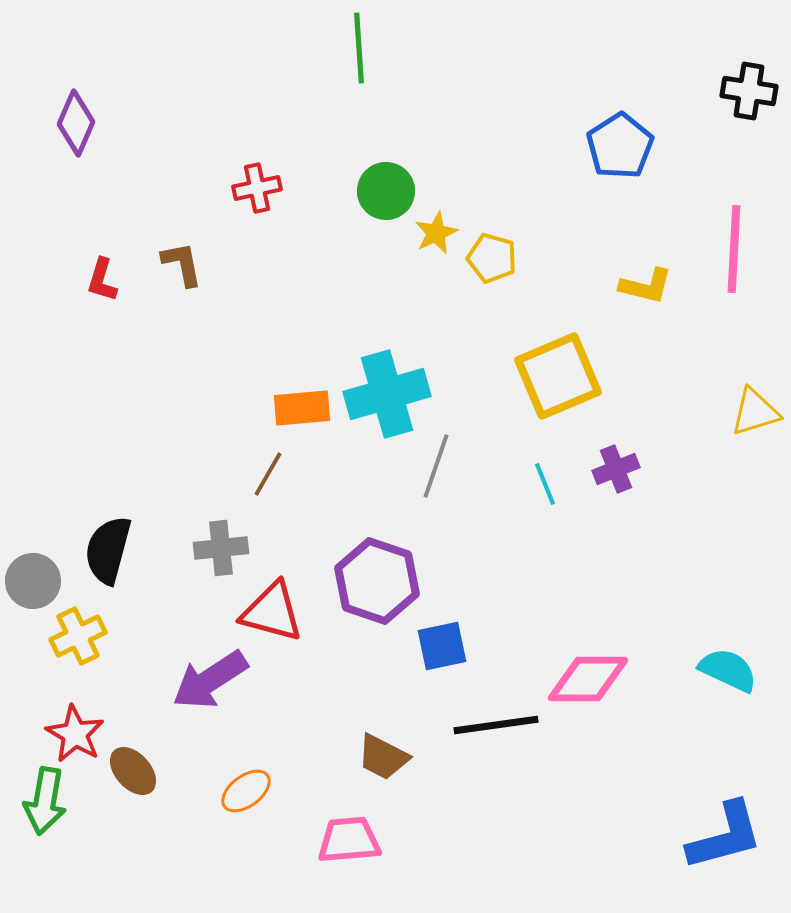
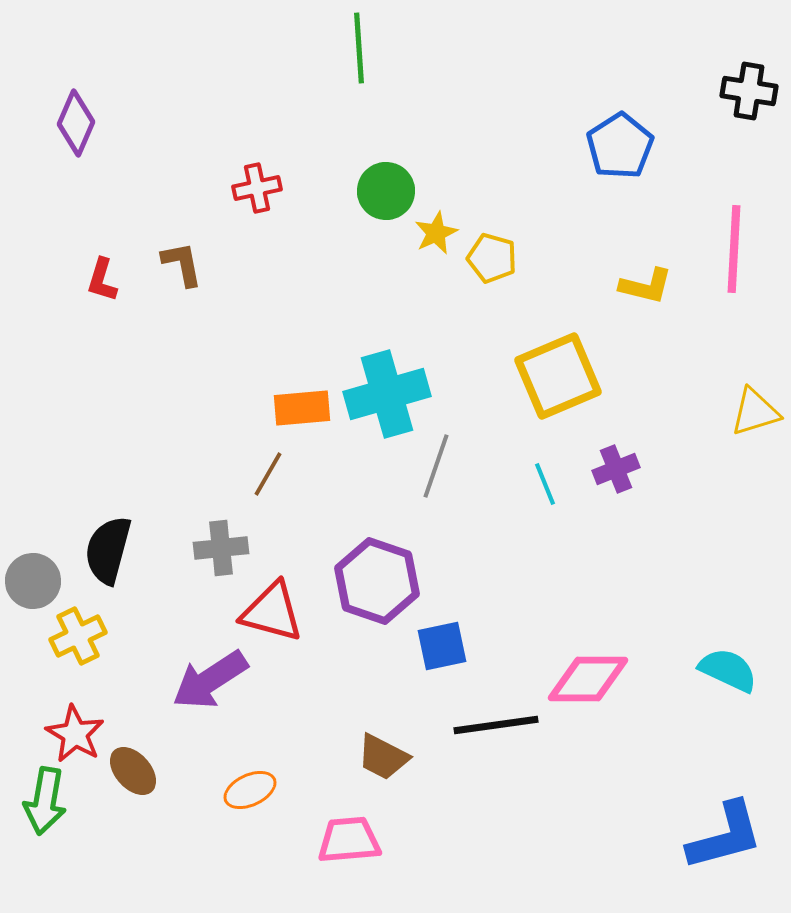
orange ellipse: moved 4 px right, 1 px up; rotated 12 degrees clockwise
